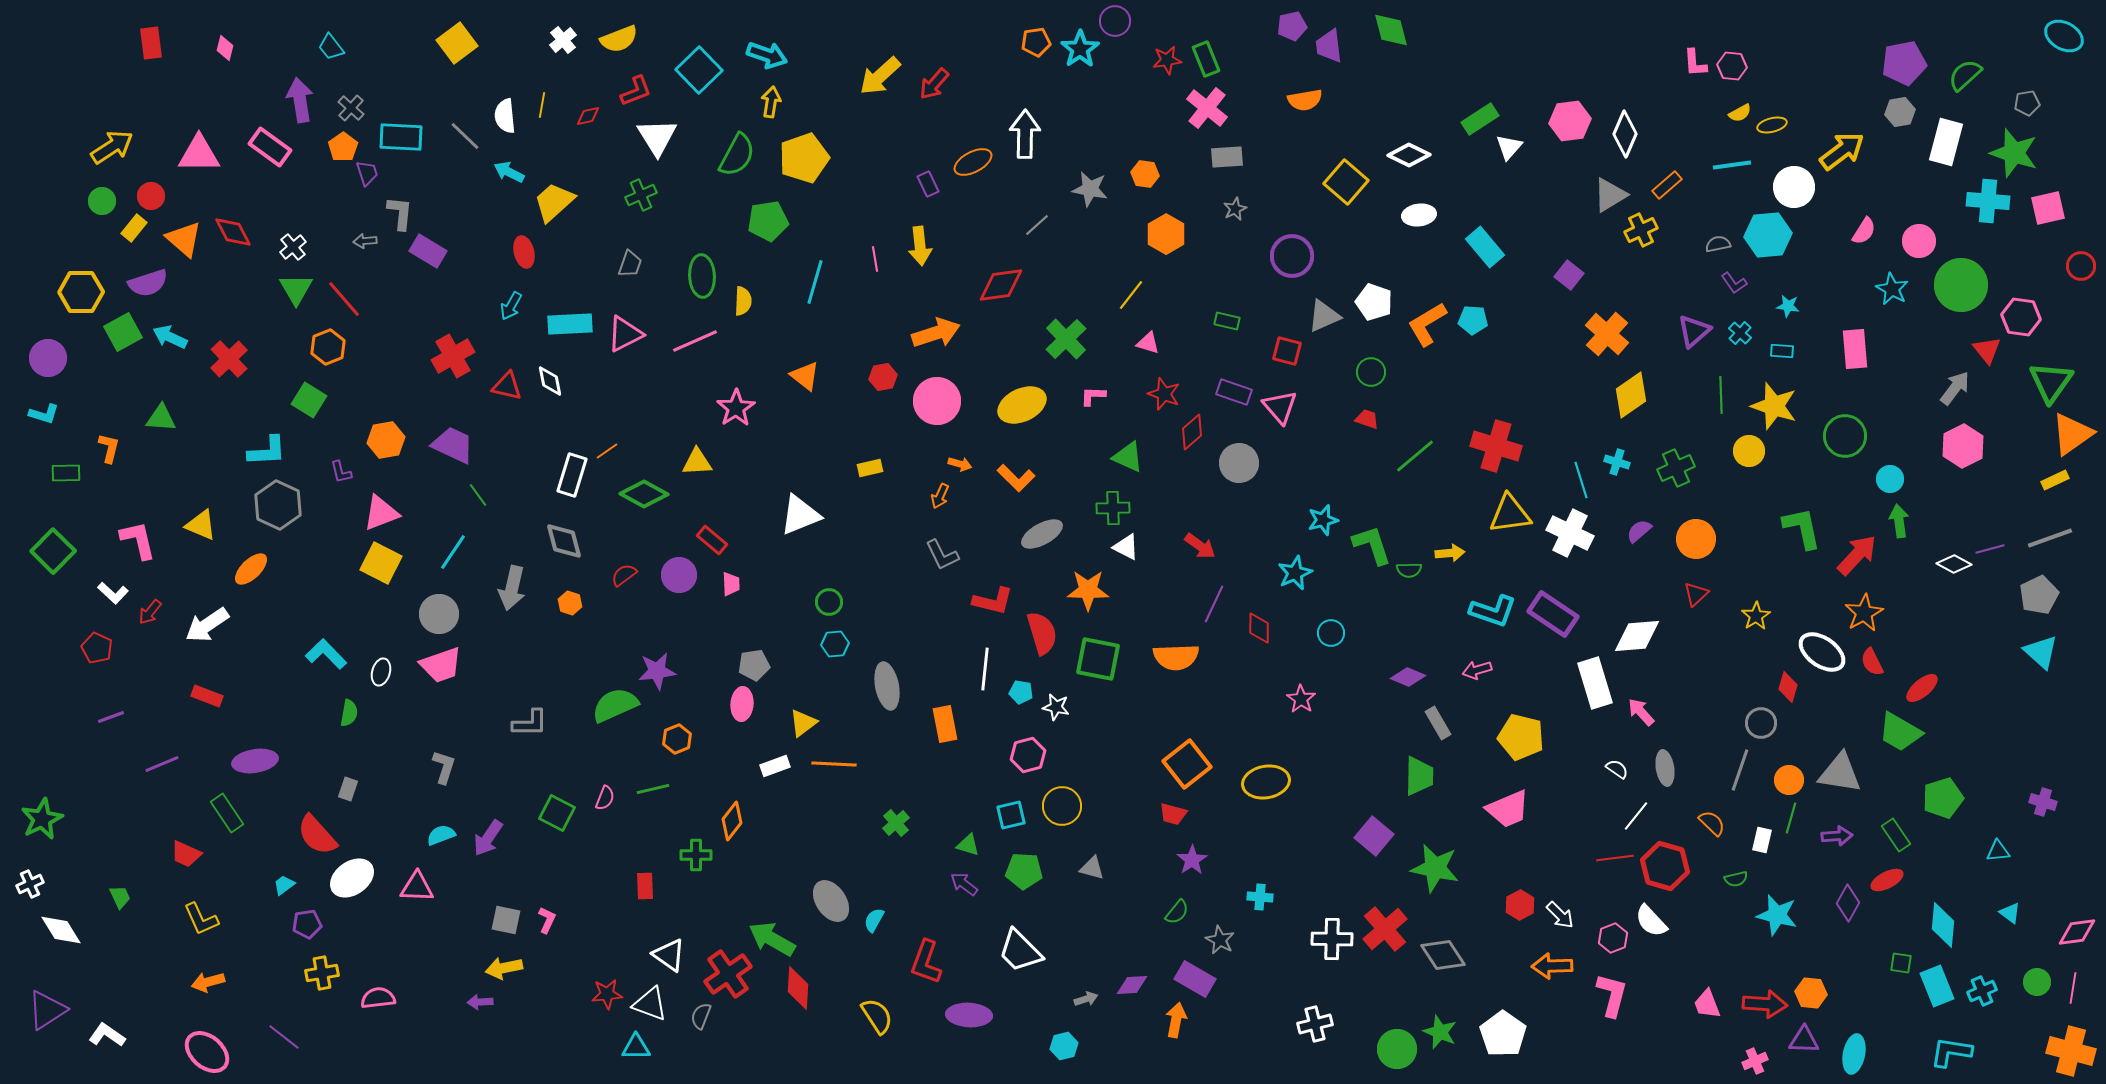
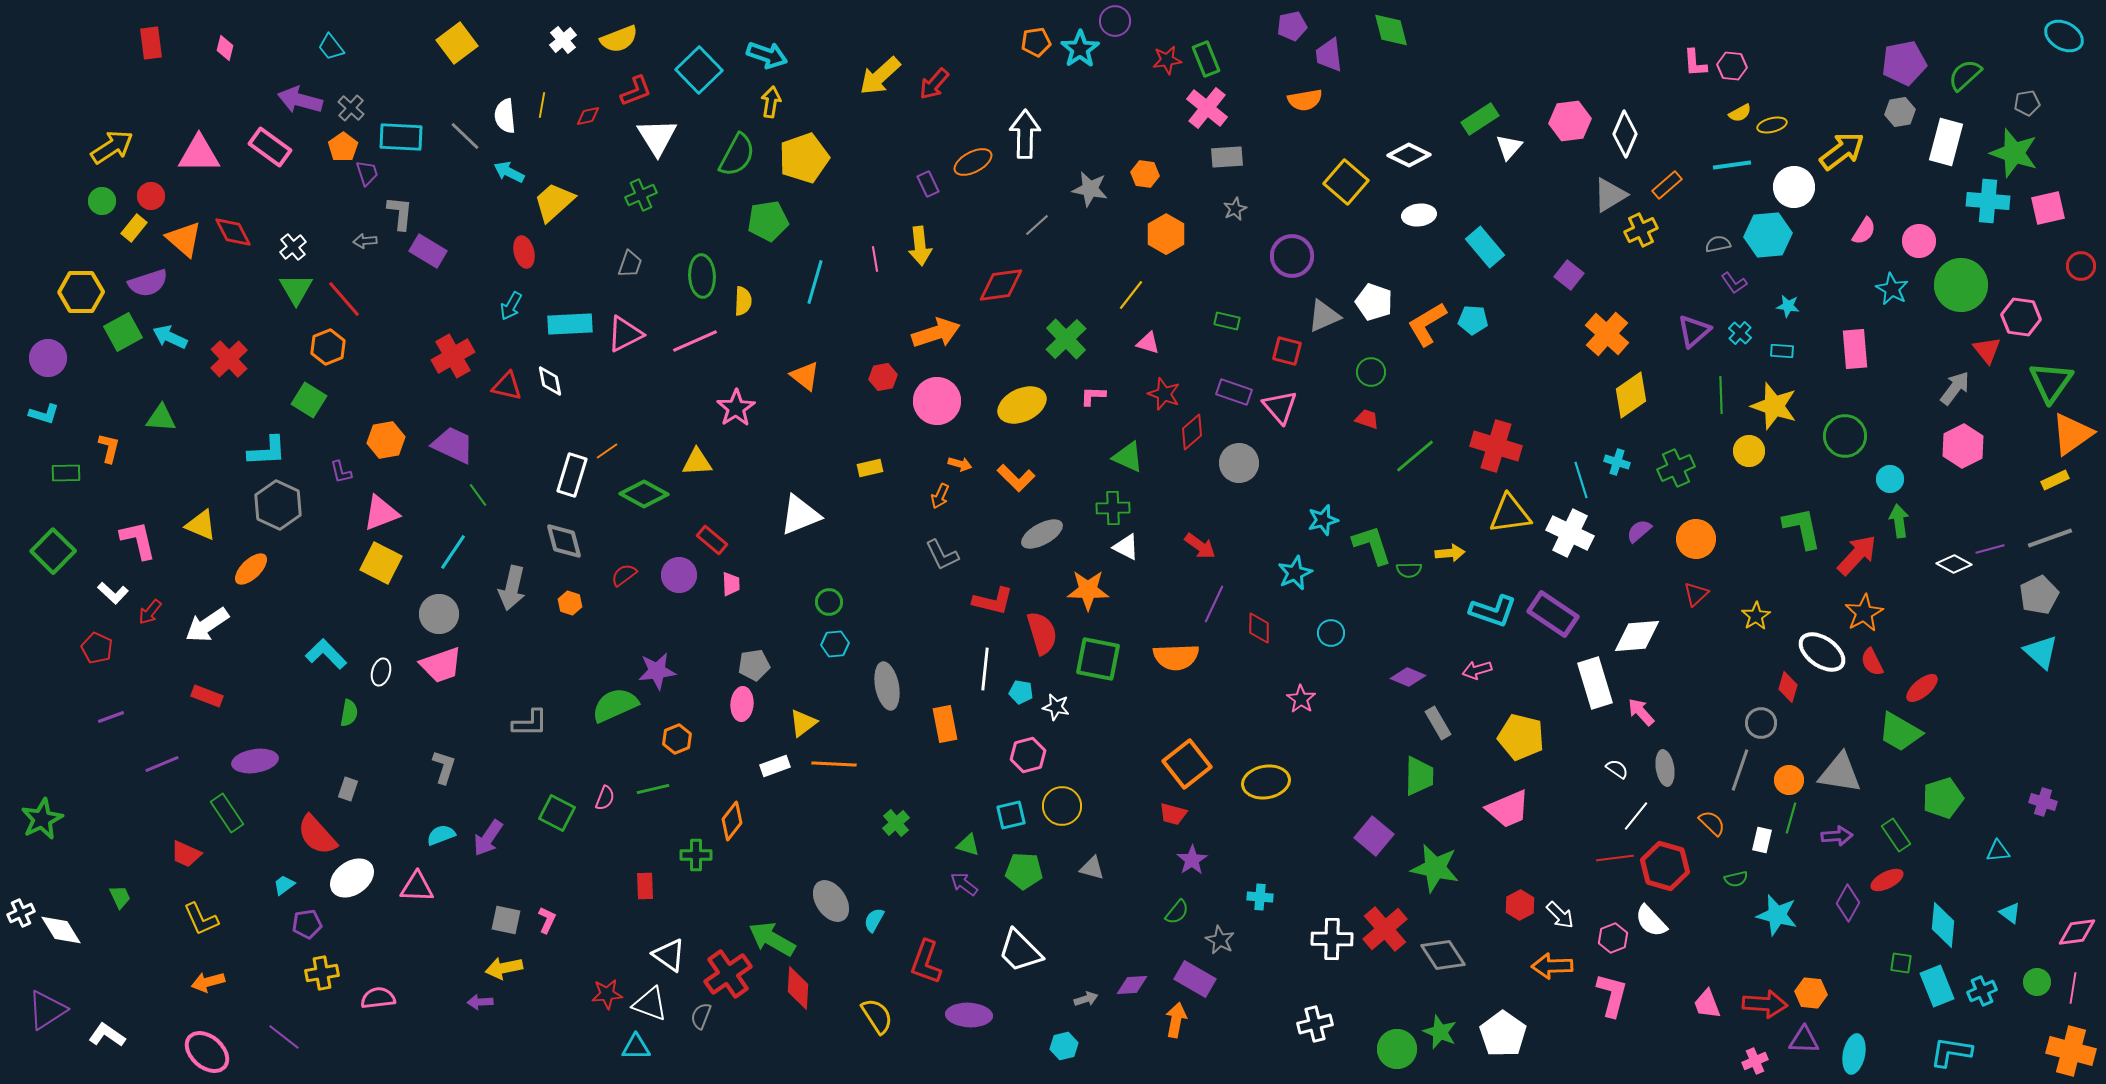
purple trapezoid at (1329, 46): moved 9 px down
purple arrow at (300, 100): rotated 66 degrees counterclockwise
white cross at (30, 884): moved 9 px left, 29 px down
